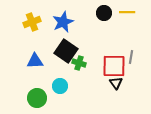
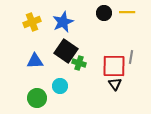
black triangle: moved 1 px left, 1 px down
